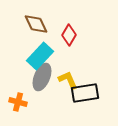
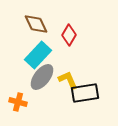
cyan rectangle: moved 2 px left, 1 px up
gray ellipse: rotated 16 degrees clockwise
